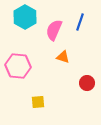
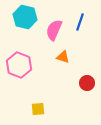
cyan hexagon: rotated 15 degrees counterclockwise
pink hexagon: moved 1 px right, 1 px up; rotated 15 degrees clockwise
yellow square: moved 7 px down
